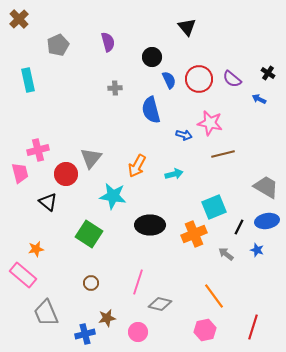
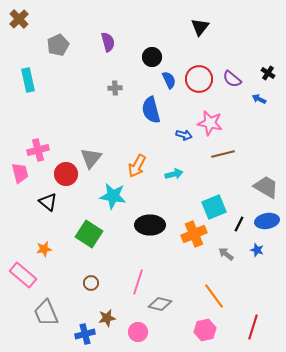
black triangle at (187, 27): moved 13 px right; rotated 18 degrees clockwise
black line at (239, 227): moved 3 px up
orange star at (36, 249): moved 8 px right
